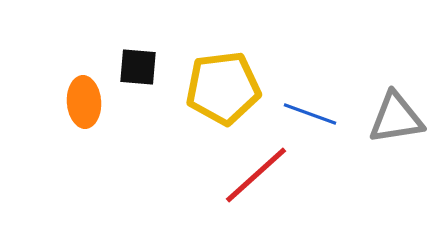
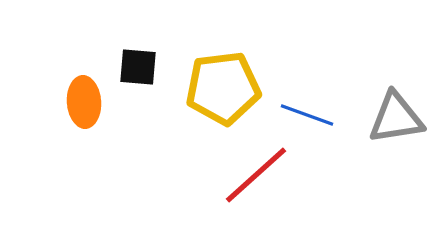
blue line: moved 3 px left, 1 px down
